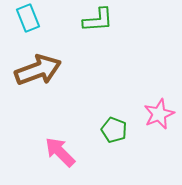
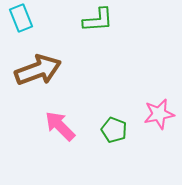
cyan rectangle: moved 7 px left
pink star: rotated 12 degrees clockwise
pink arrow: moved 26 px up
